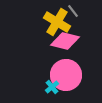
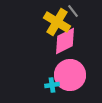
pink diamond: rotated 40 degrees counterclockwise
pink circle: moved 4 px right
cyan cross: moved 2 px up; rotated 32 degrees clockwise
